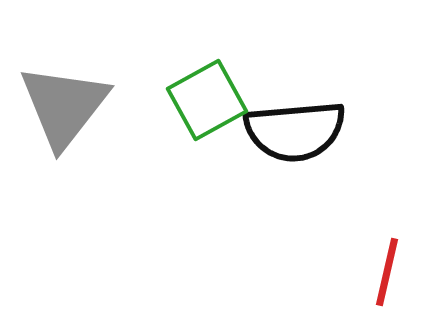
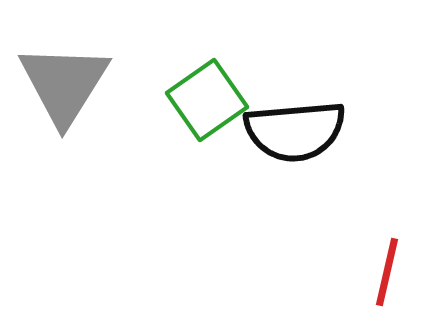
green square: rotated 6 degrees counterclockwise
gray triangle: moved 22 px up; rotated 6 degrees counterclockwise
